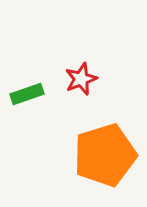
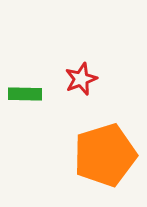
green rectangle: moved 2 px left; rotated 20 degrees clockwise
